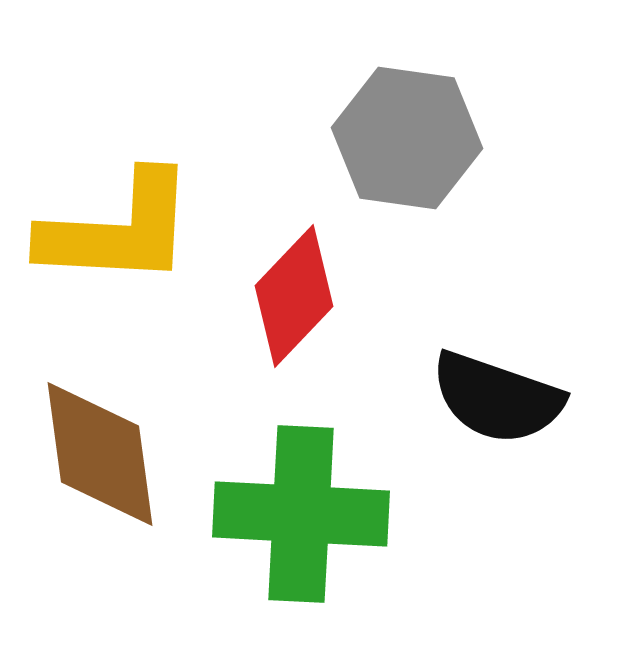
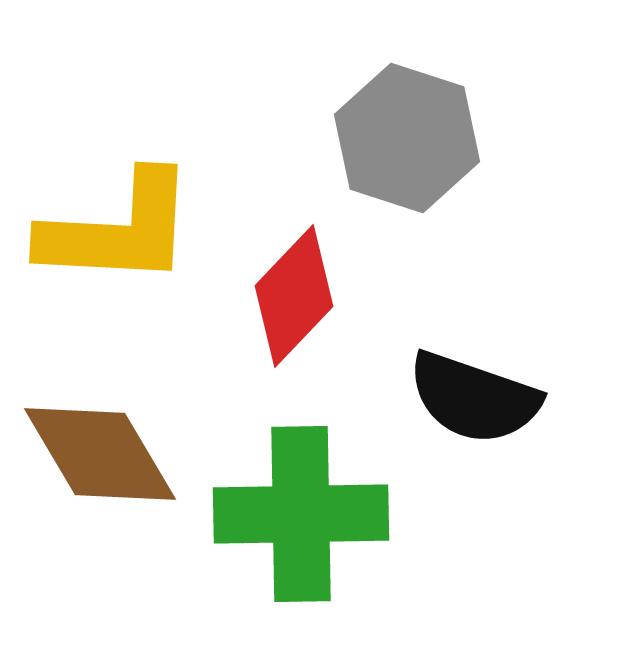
gray hexagon: rotated 10 degrees clockwise
black semicircle: moved 23 px left
brown diamond: rotated 23 degrees counterclockwise
green cross: rotated 4 degrees counterclockwise
